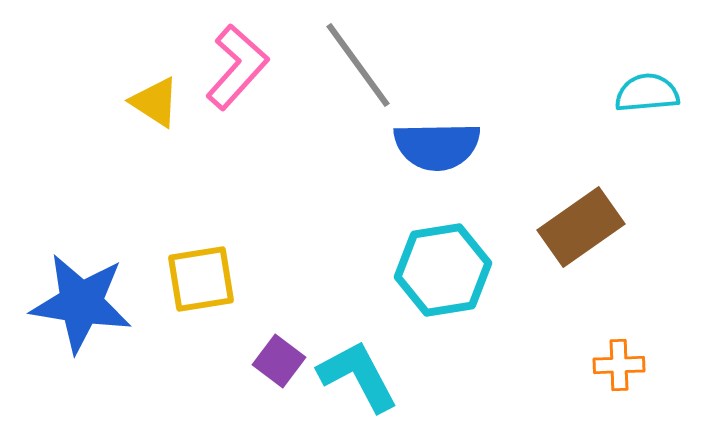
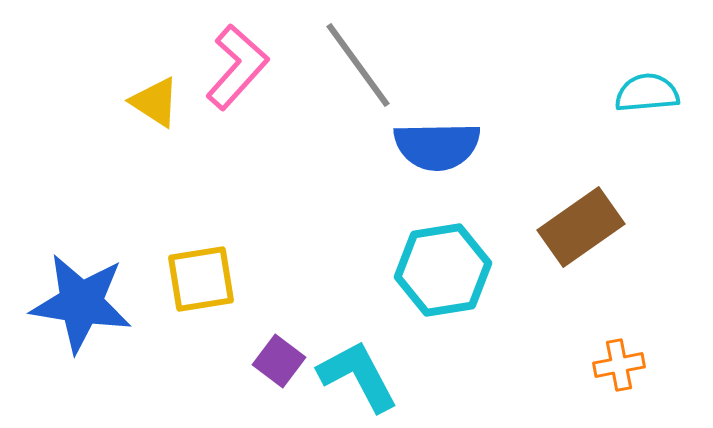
orange cross: rotated 9 degrees counterclockwise
